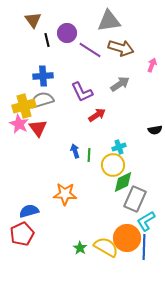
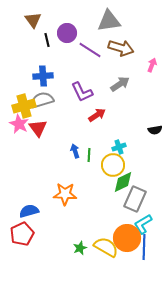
cyan L-shape: moved 3 px left, 3 px down
green star: rotated 16 degrees clockwise
